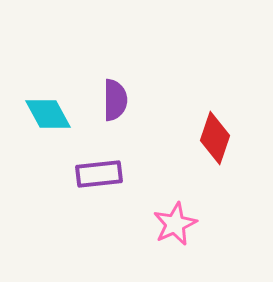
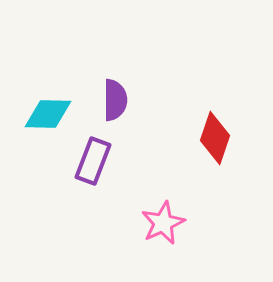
cyan diamond: rotated 60 degrees counterclockwise
purple rectangle: moved 6 px left, 13 px up; rotated 63 degrees counterclockwise
pink star: moved 12 px left, 1 px up
